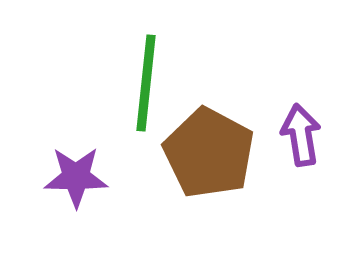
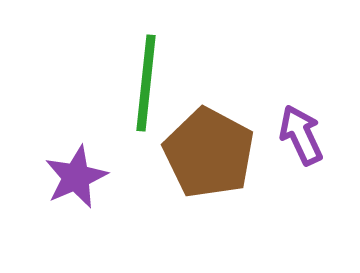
purple arrow: rotated 16 degrees counterclockwise
purple star: rotated 24 degrees counterclockwise
